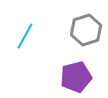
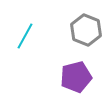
gray hexagon: rotated 20 degrees counterclockwise
